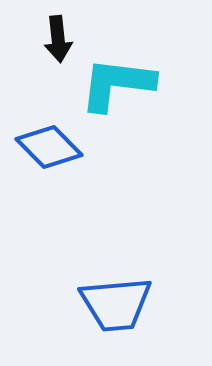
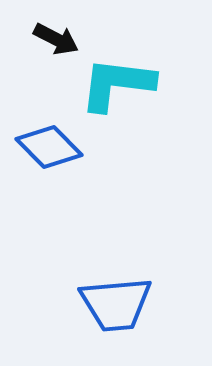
black arrow: moved 2 px left; rotated 57 degrees counterclockwise
